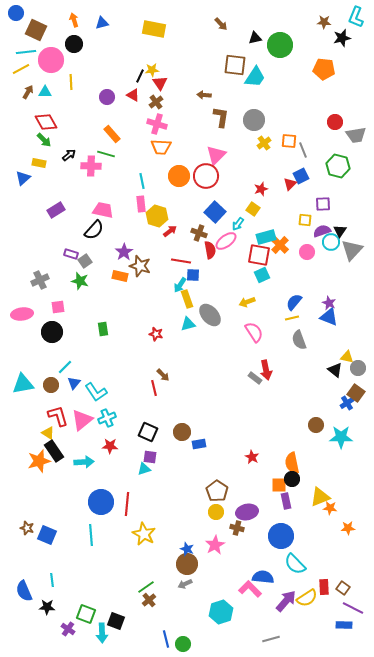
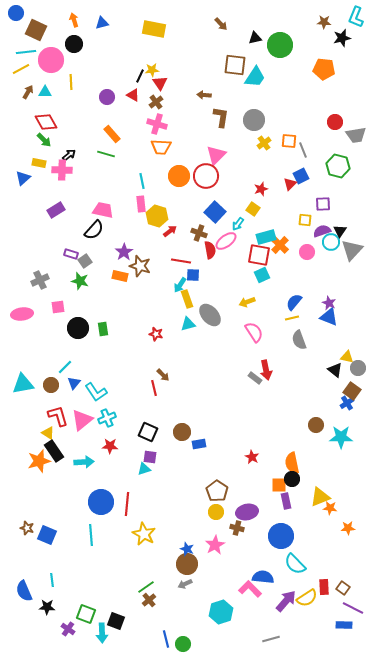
pink cross at (91, 166): moved 29 px left, 4 px down
black circle at (52, 332): moved 26 px right, 4 px up
brown square at (356, 393): moved 4 px left, 2 px up
